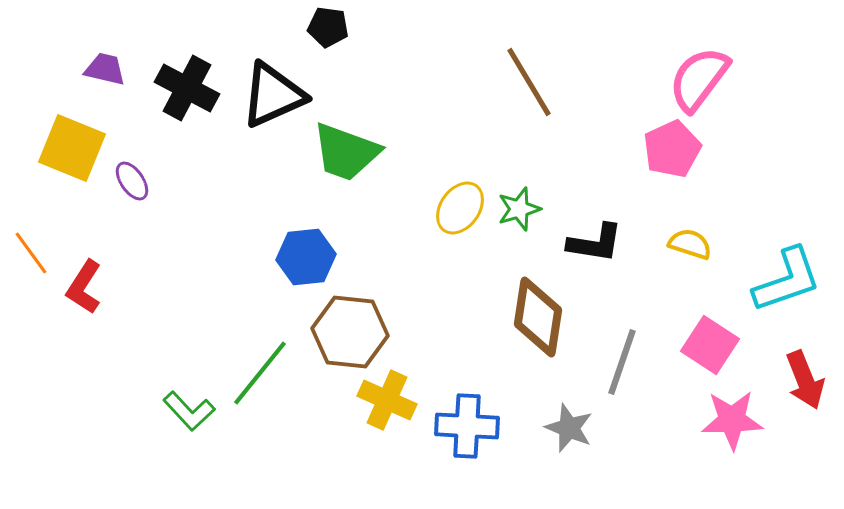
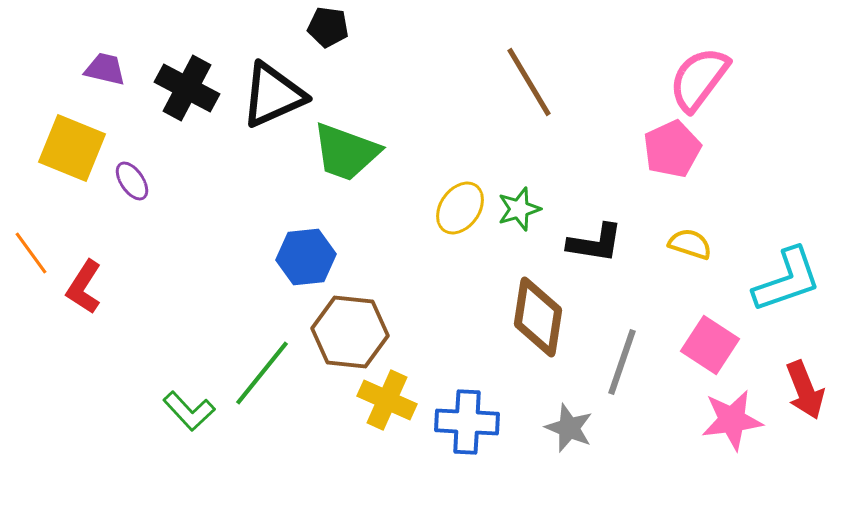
green line: moved 2 px right
red arrow: moved 10 px down
pink star: rotated 6 degrees counterclockwise
blue cross: moved 4 px up
